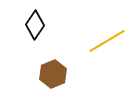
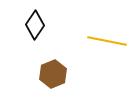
yellow line: rotated 42 degrees clockwise
